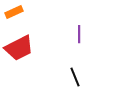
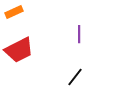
red trapezoid: moved 2 px down
black line: rotated 60 degrees clockwise
